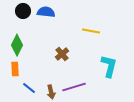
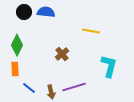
black circle: moved 1 px right, 1 px down
